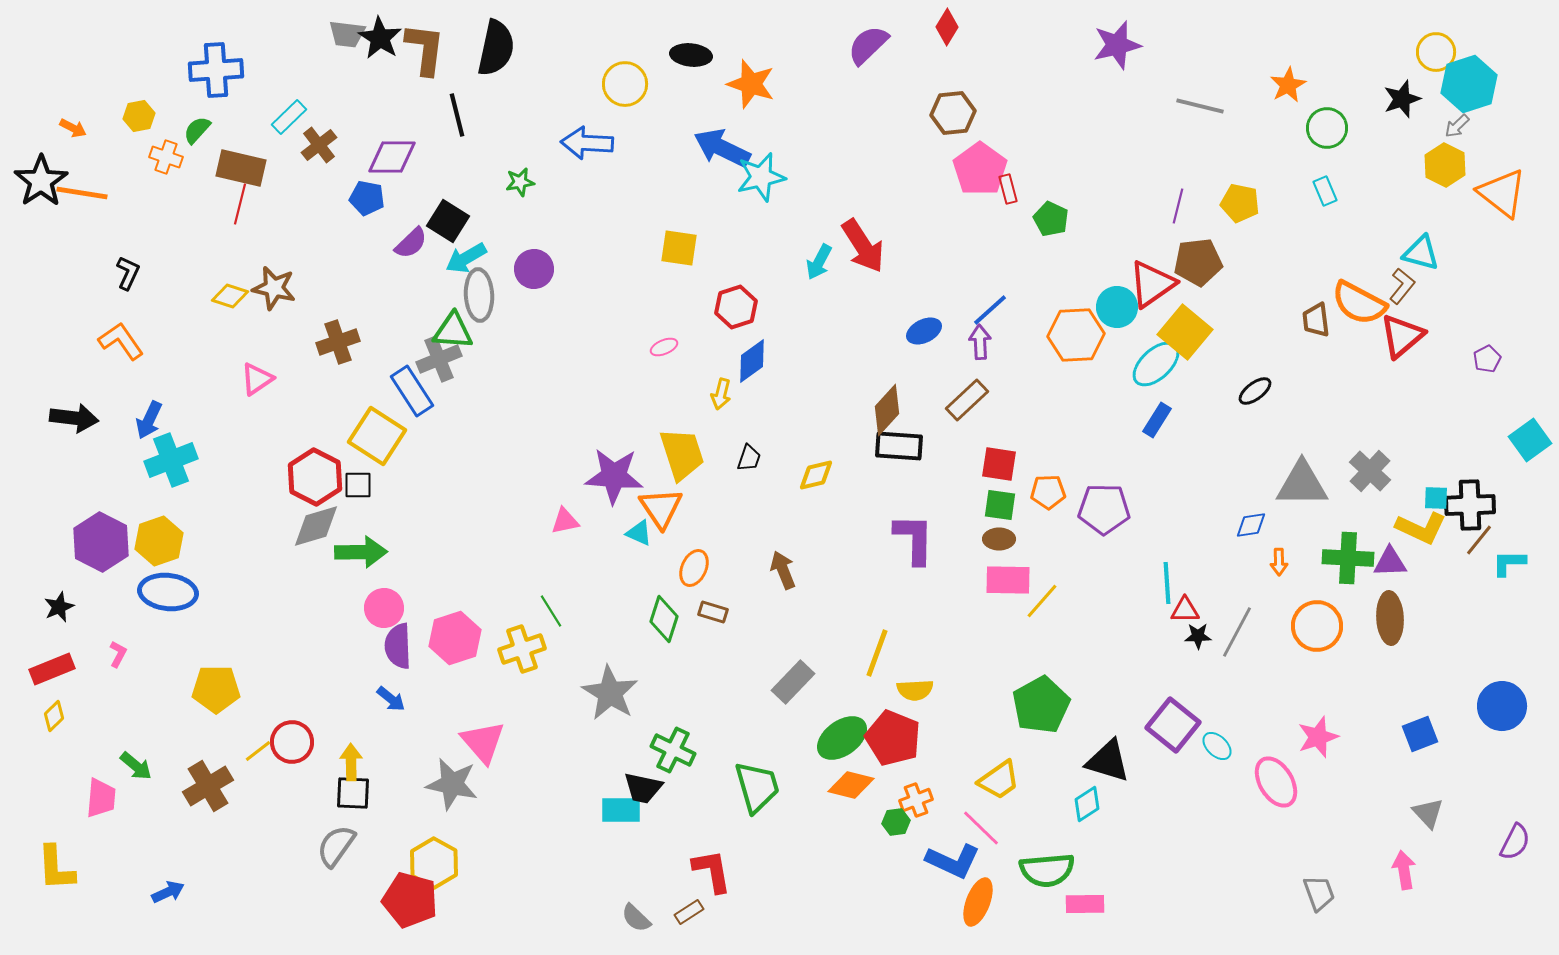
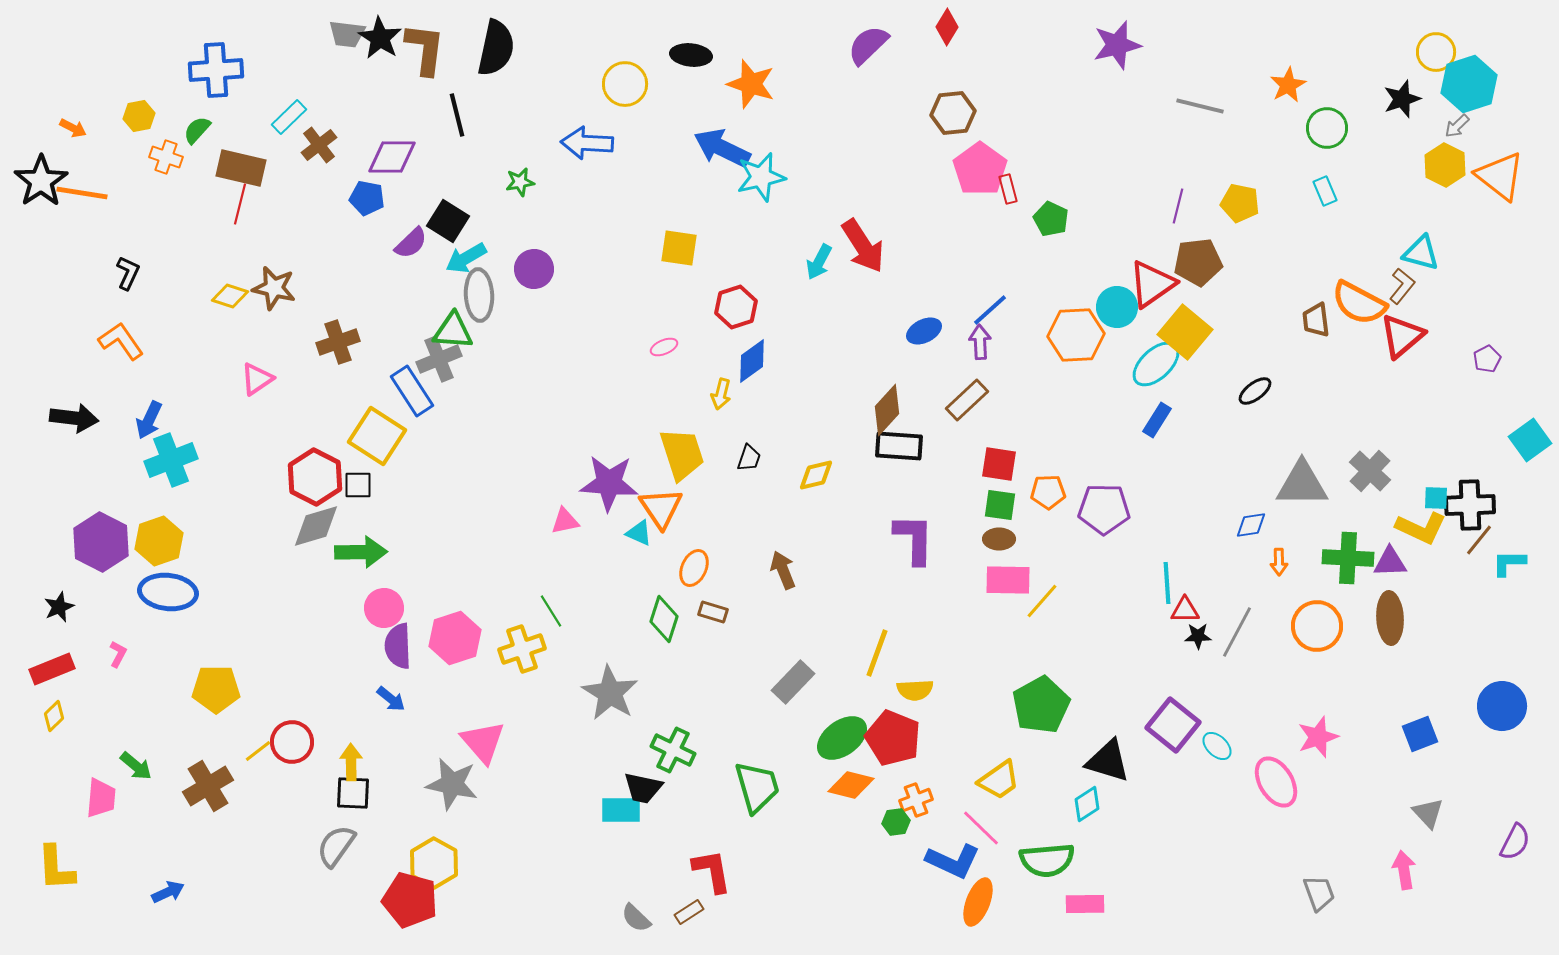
orange triangle at (1502, 193): moved 2 px left, 17 px up
purple star at (614, 476): moved 5 px left, 7 px down
green semicircle at (1047, 870): moved 10 px up
